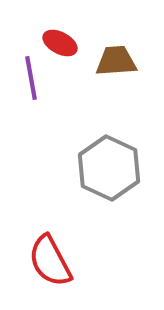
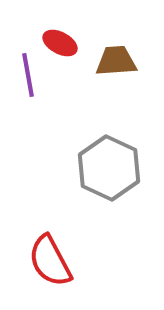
purple line: moved 3 px left, 3 px up
